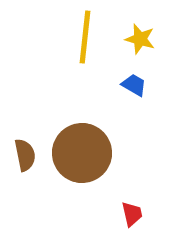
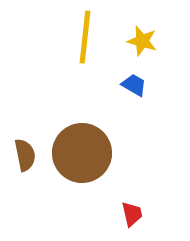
yellow star: moved 2 px right, 2 px down
